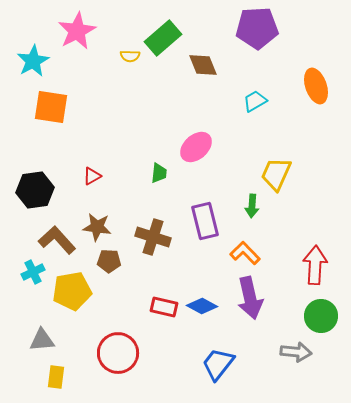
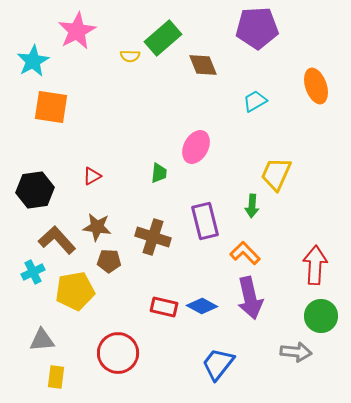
pink ellipse: rotated 20 degrees counterclockwise
yellow pentagon: moved 3 px right
